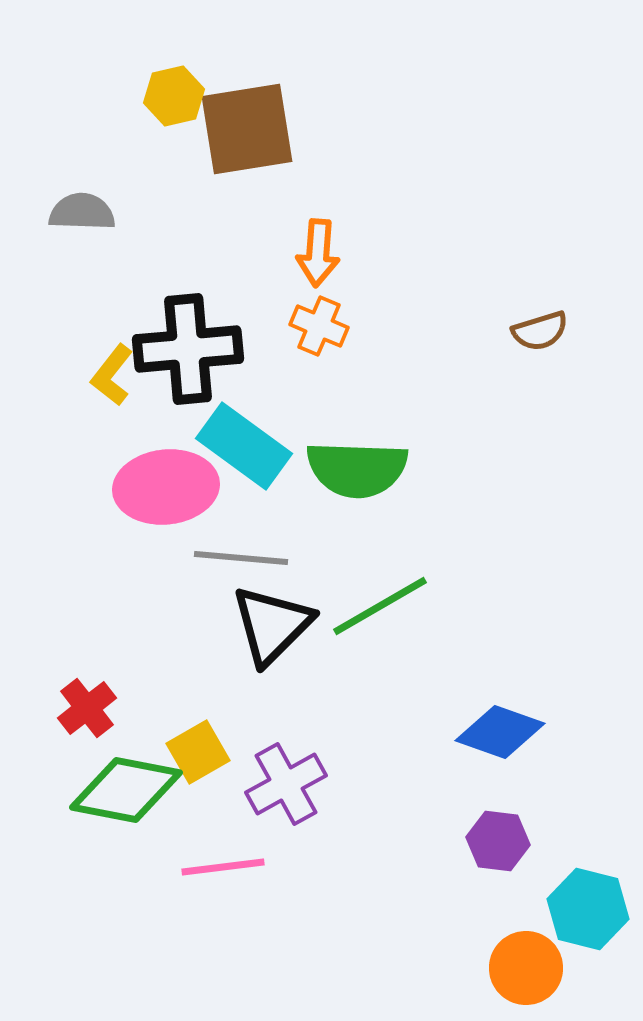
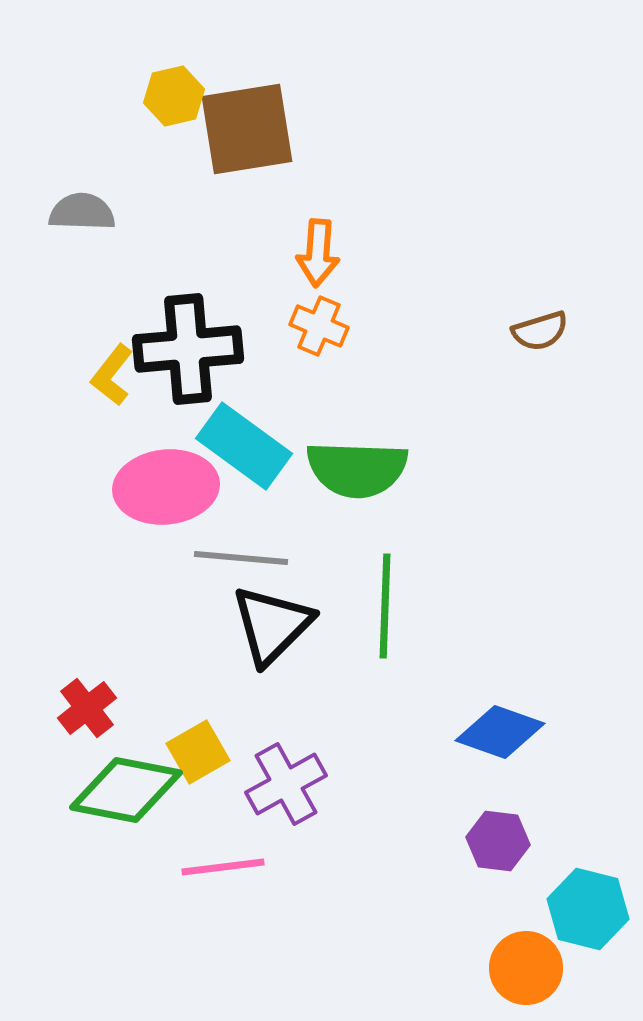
green line: moved 5 px right; rotated 58 degrees counterclockwise
